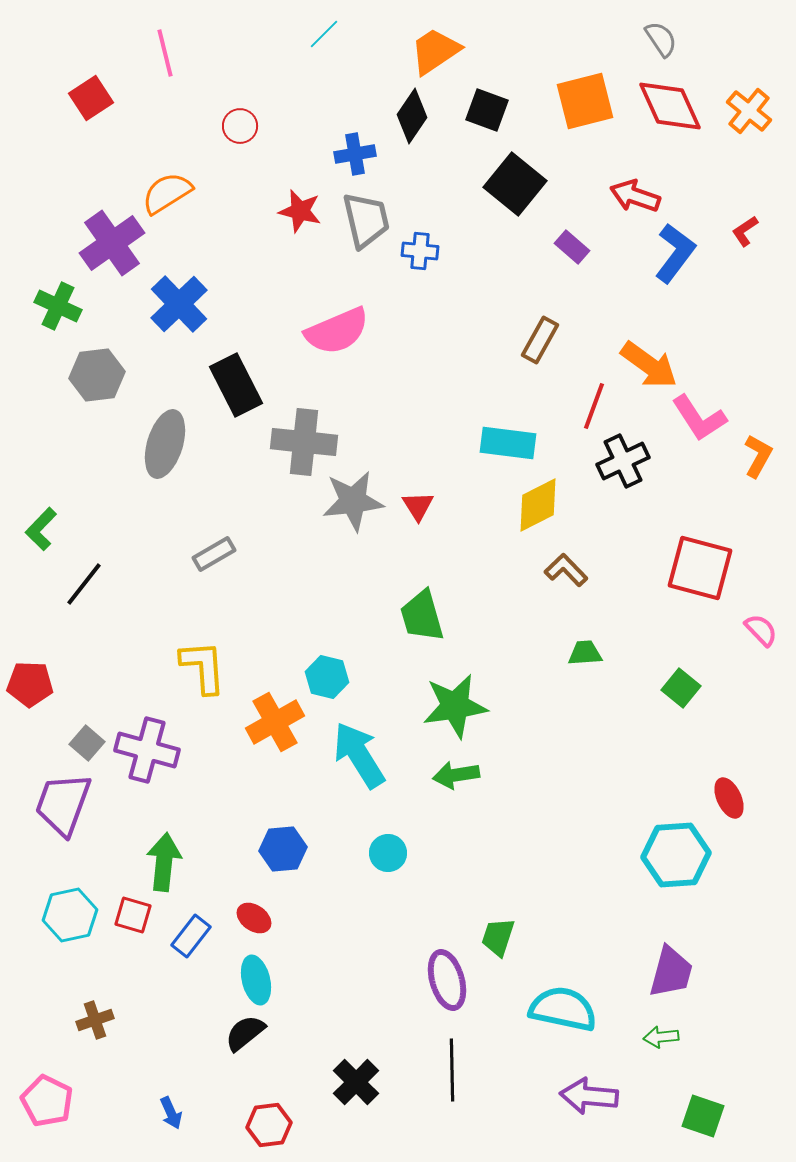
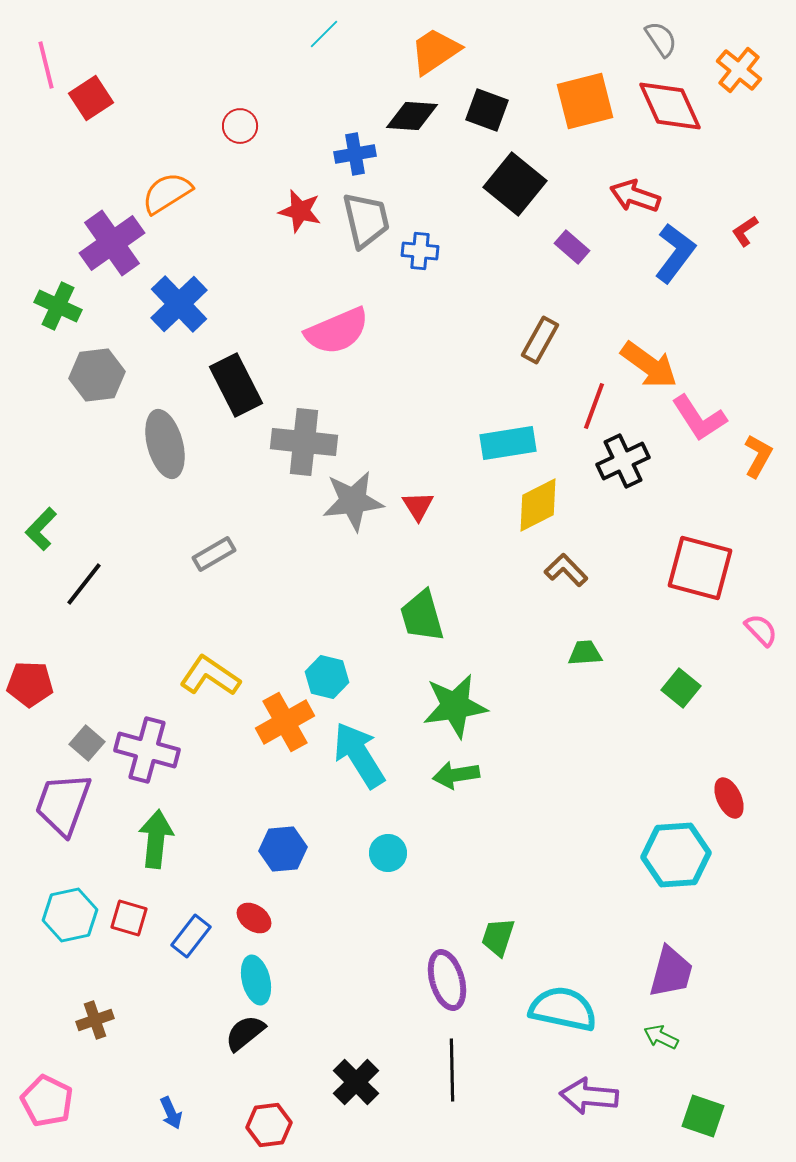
pink line at (165, 53): moved 119 px left, 12 px down
orange cross at (749, 111): moved 10 px left, 41 px up
black diamond at (412, 116): rotated 60 degrees clockwise
cyan rectangle at (508, 443): rotated 16 degrees counterclockwise
gray ellipse at (165, 444): rotated 32 degrees counterclockwise
yellow L-shape at (203, 667): moved 7 px right, 9 px down; rotated 52 degrees counterclockwise
orange cross at (275, 722): moved 10 px right
green arrow at (164, 862): moved 8 px left, 23 px up
red square at (133, 915): moved 4 px left, 3 px down
green arrow at (661, 1037): rotated 32 degrees clockwise
